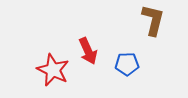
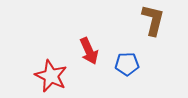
red arrow: moved 1 px right
red star: moved 2 px left, 6 px down
